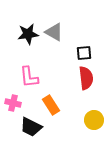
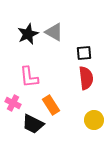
black star: rotated 15 degrees counterclockwise
pink cross: rotated 14 degrees clockwise
black trapezoid: moved 2 px right, 3 px up
